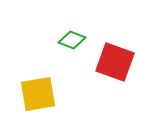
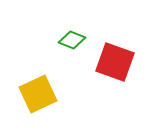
yellow square: rotated 15 degrees counterclockwise
